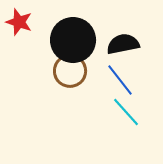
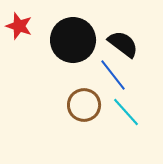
red star: moved 4 px down
black semicircle: rotated 48 degrees clockwise
brown circle: moved 14 px right, 34 px down
blue line: moved 7 px left, 5 px up
